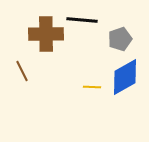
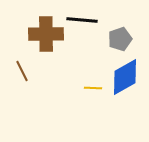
yellow line: moved 1 px right, 1 px down
